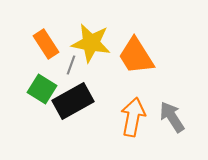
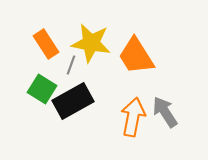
gray arrow: moved 7 px left, 5 px up
